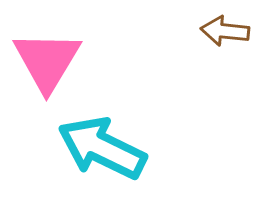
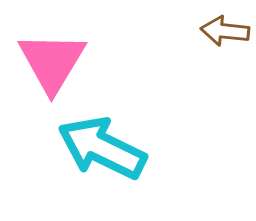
pink triangle: moved 5 px right, 1 px down
